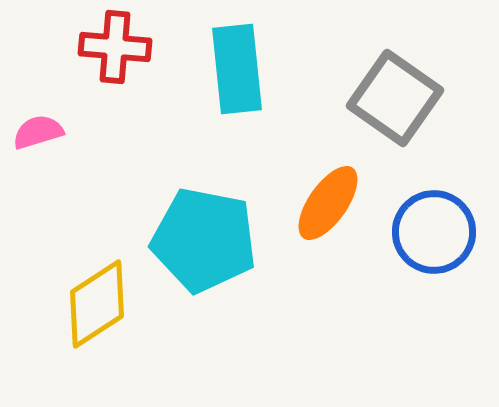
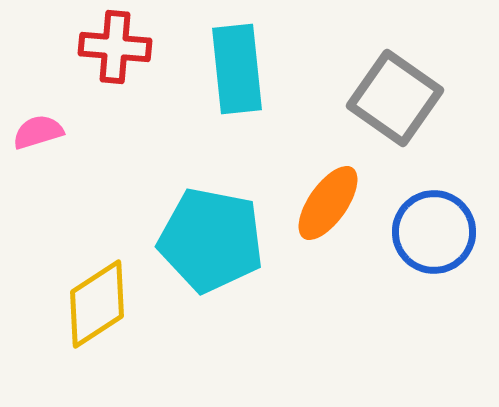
cyan pentagon: moved 7 px right
